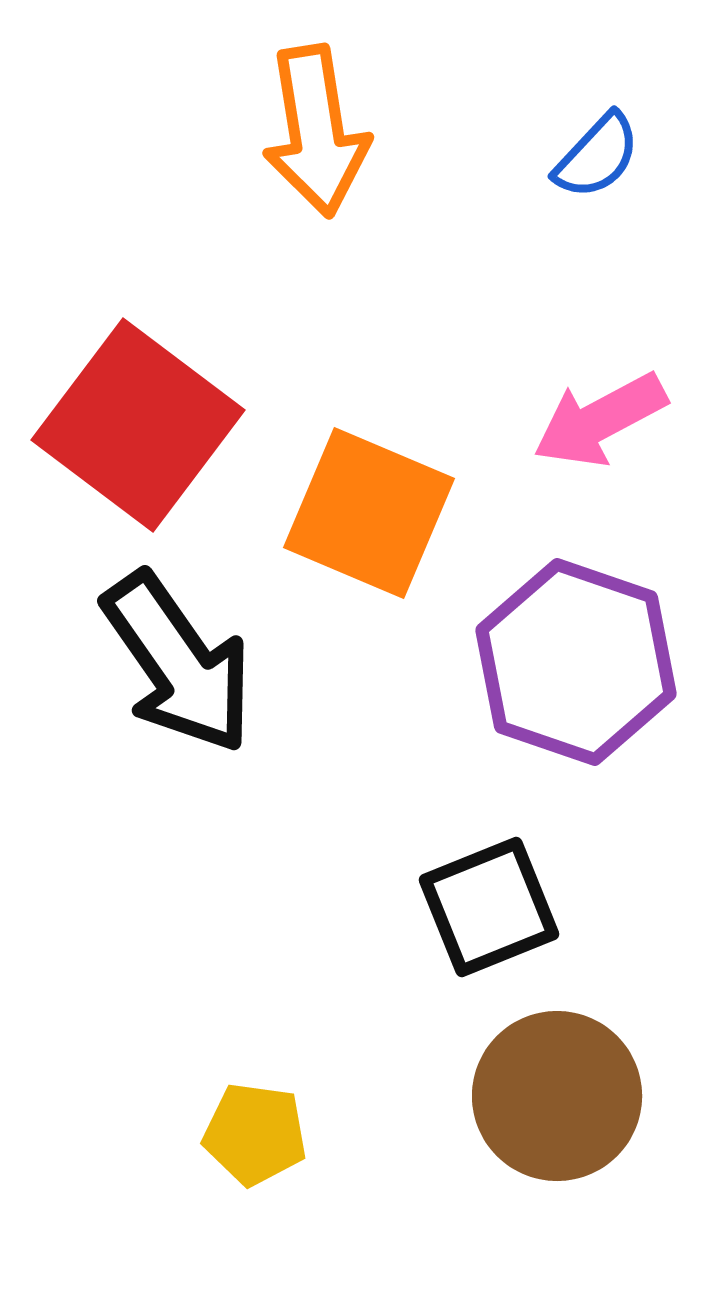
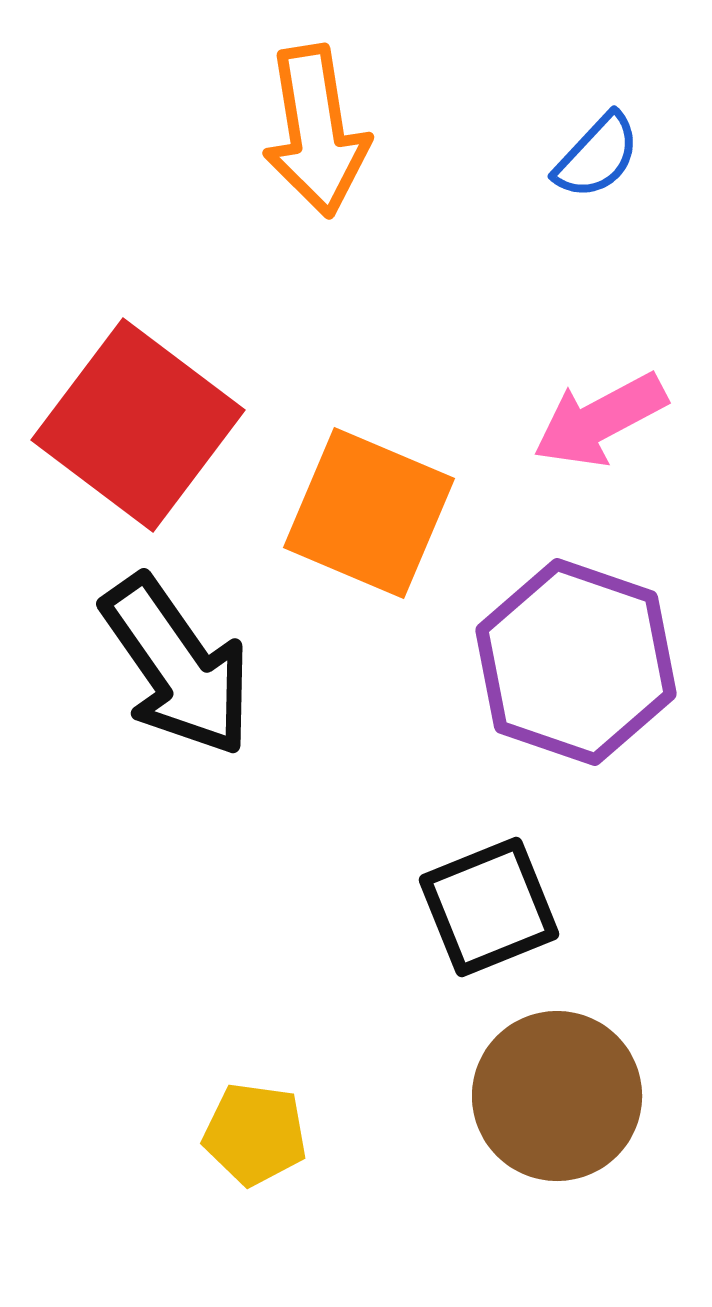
black arrow: moved 1 px left, 3 px down
